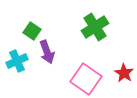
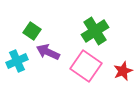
green cross: moved 4 px down
purple arrow: moved 1 px right; rotated 135 degrees clockwise
red star: moved 1 px left, 2 px up; rotated 18 degrees clockwise
pink square: moved 13 px up
